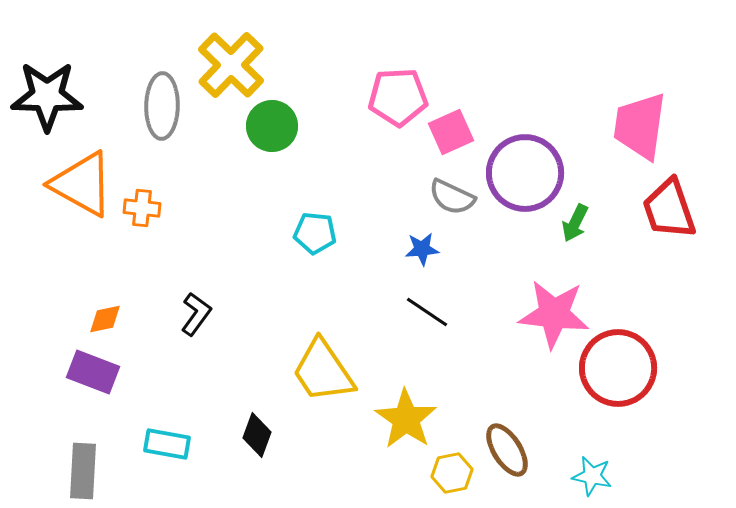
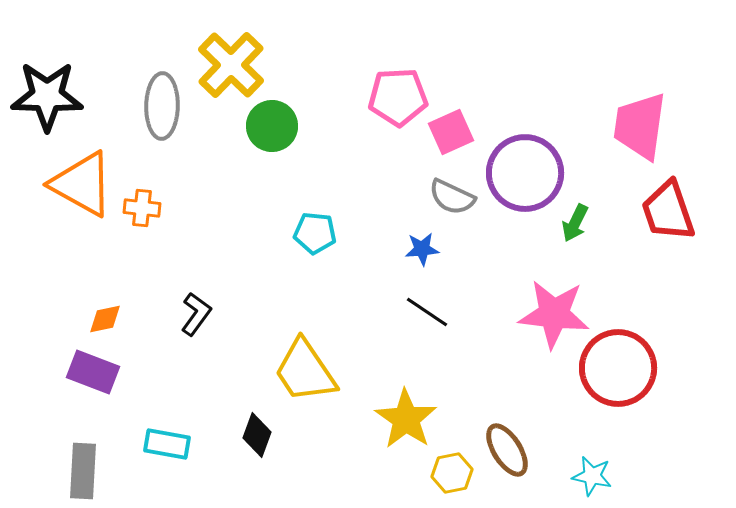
red trapezoid: moved 1 px left, 2 px down
yellow trapezoid: moved 18 px left
